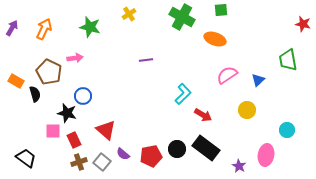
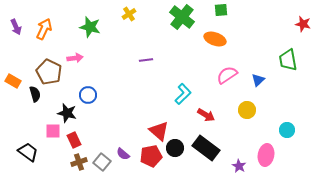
green cross: rotated 10 degrees clockwise
purple arrow: moved 4 px right, 1 px up; rotated 126 degrees clockwise
orange rectangle: moved 3 px left
blue circle: moved 5 px right, 1 px up
red arrow: moved 3 px right
red triangle: moved 53 px right, 1 px down
black circle: moved 2 px left, 1 px up
black trapezoid: moved 2 px right, 6 px up
